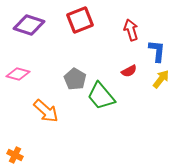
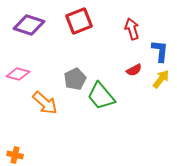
red square: moved 1 px left, 1 px down
red arrow: moved 1 px right, 1 px up
blue L-shape: moved 3 px right
red semicircle: moved 5 px right, 1 px up
gray pentagon: rotated 15 degrees clockwise
orange arrow: moved 1 px left, 8 px up
orange cross: rotated 14 degrees counterclockwise
